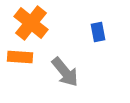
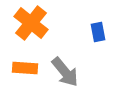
orange rectangle: moved 5 px right, 11 px down
